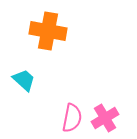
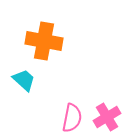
orange cross: moved 4 px left, 10 px down
pink cross: moved 2 px right, 1 px up
